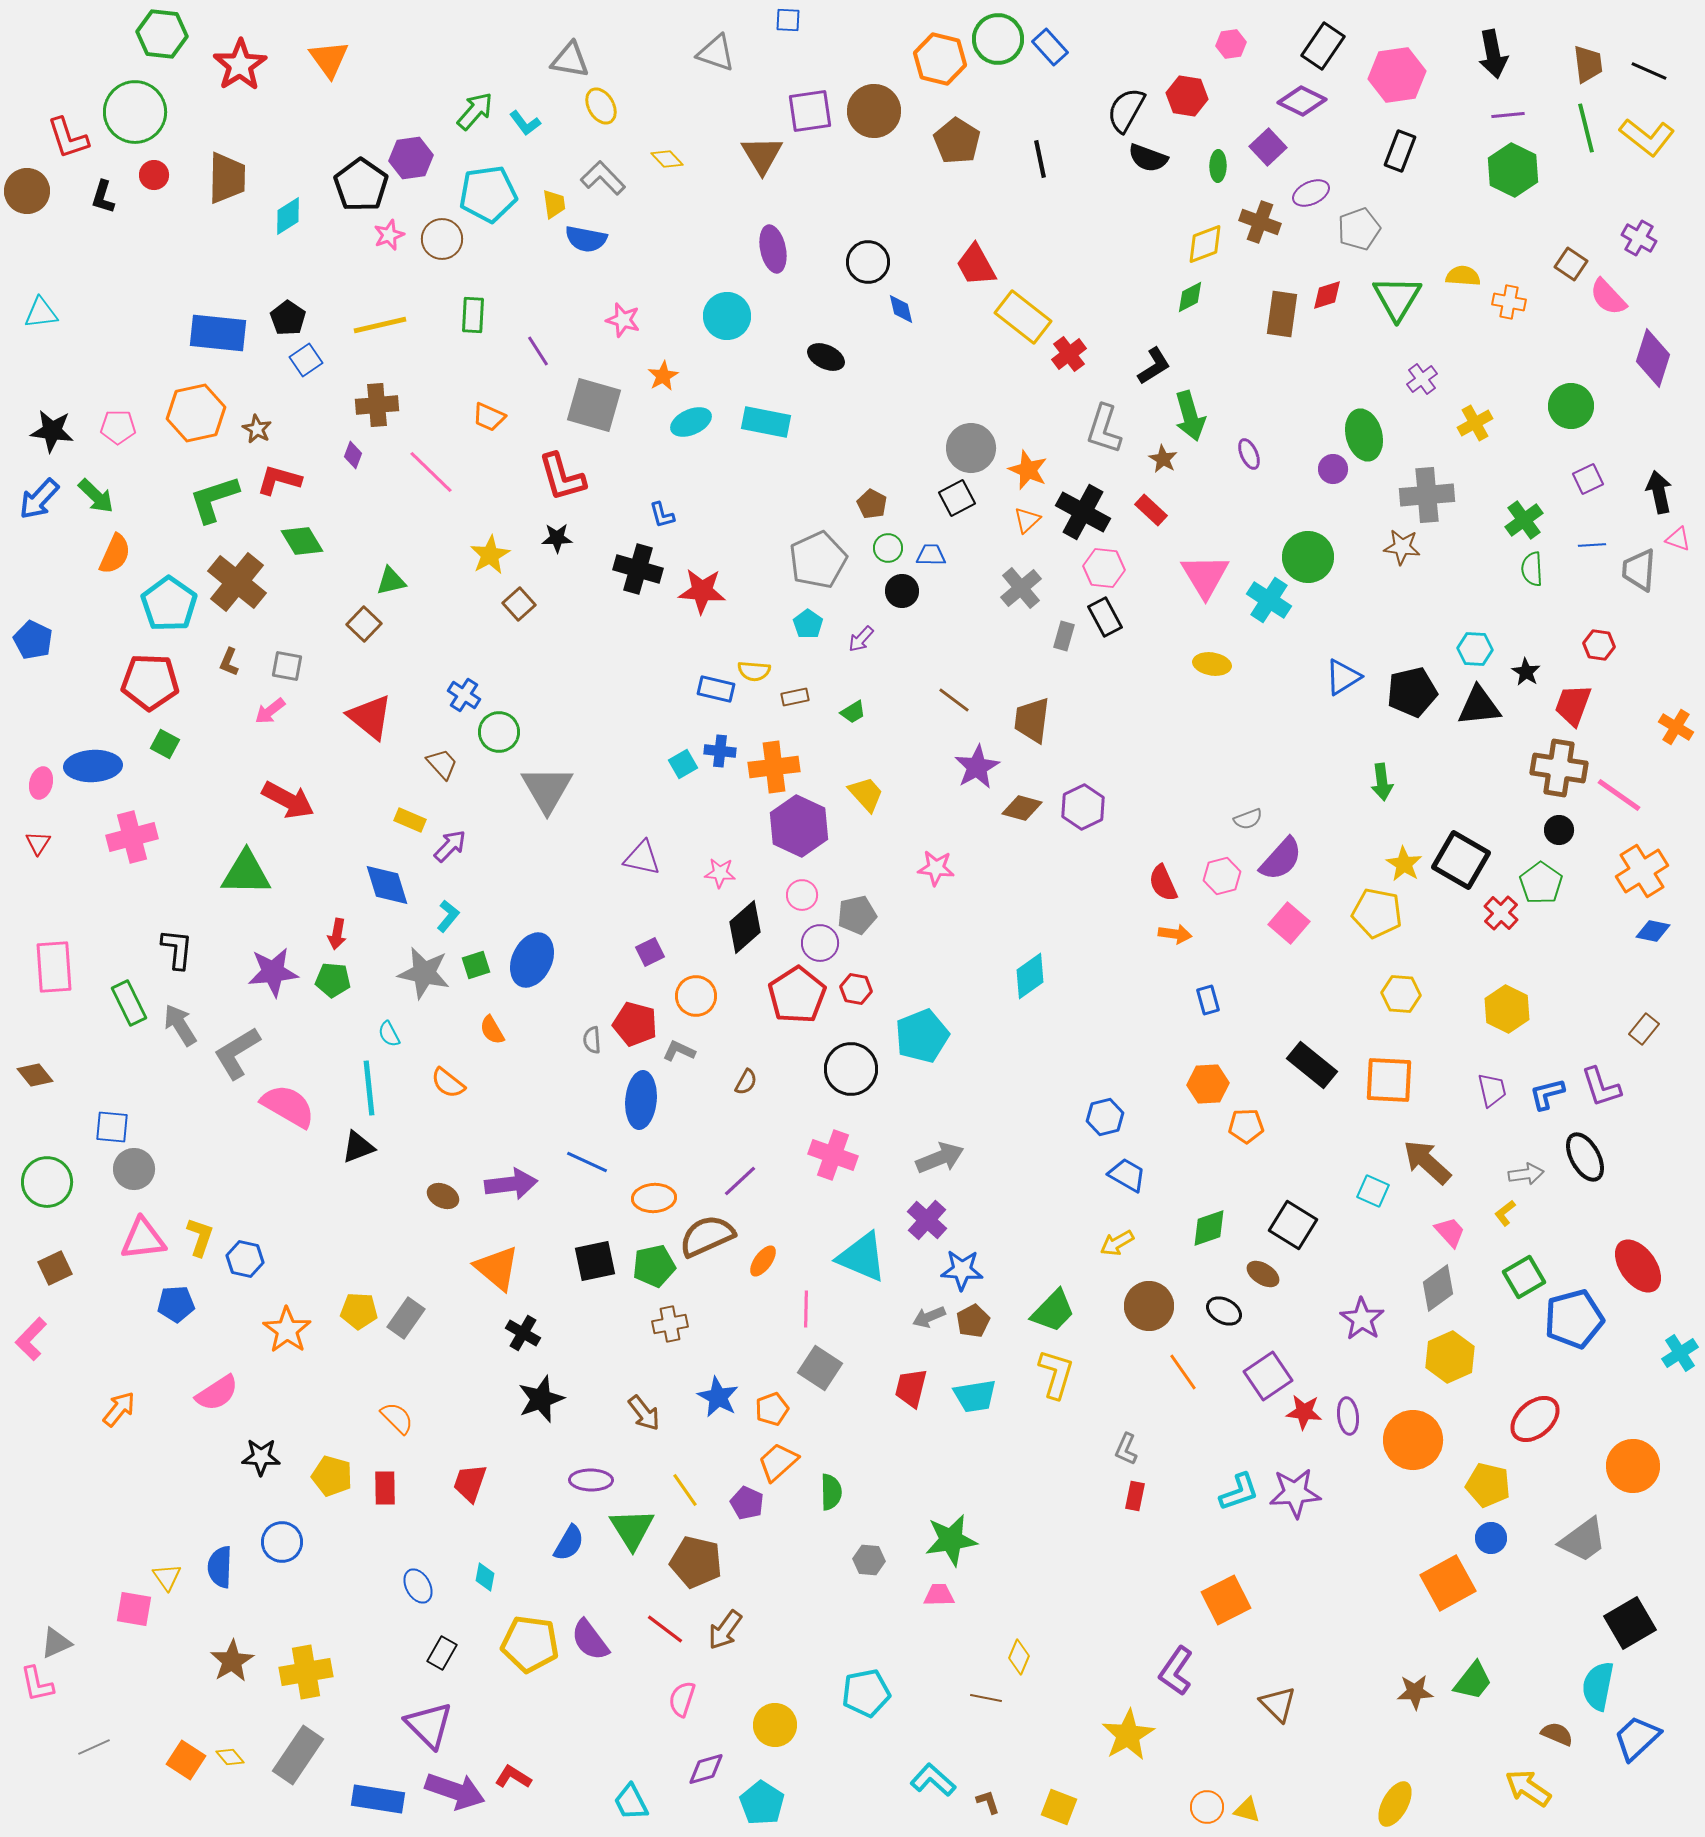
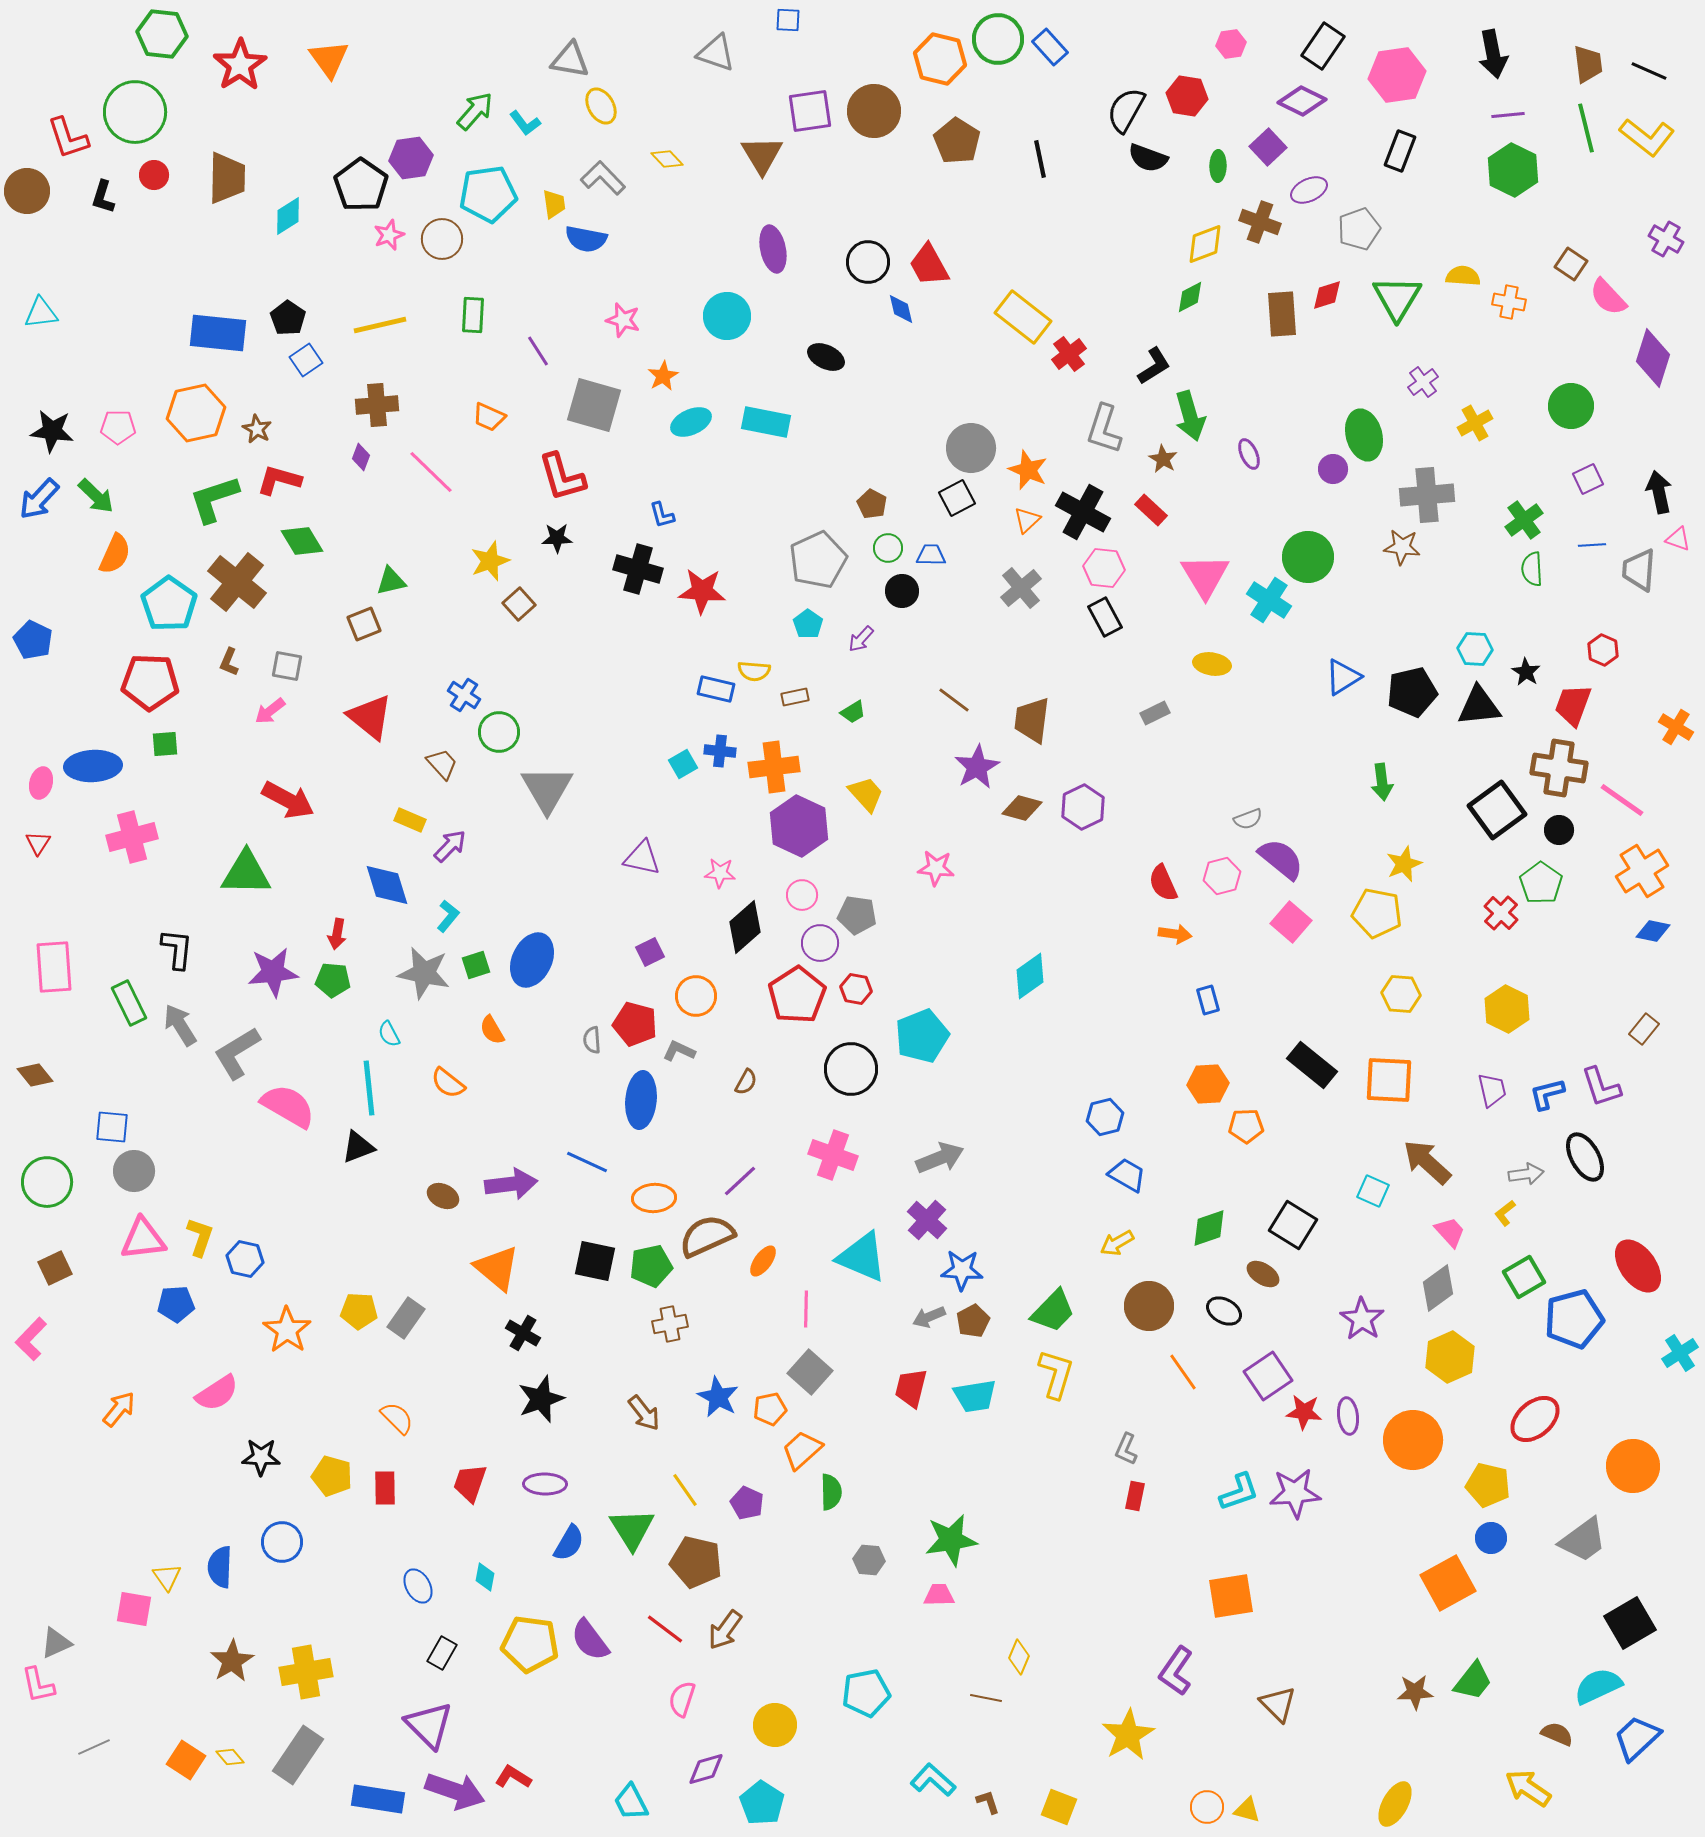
purple ellipse at (1311, 193): moved 2 px left, 3 px up
purple cross at (1639, 238): moved 27 px right, 1 px down
red trapezoid at (976, 265): moved 47 px left
brown rectangle at (1282, 314): rotated 12 degrees counterclockwise
purple cross at (1422, 379): moved 1 px right, 3 px down
purple diamond at (353, 455): moved 8 px right, 2 px down
yellow star at (490, 555): moved 6 px down; rotated 9 degrees clockwise
brown square at (364, 624): rotated 24 degrees clockwise
gray rectangle at (1064, 636): moved 91 px right, 77 px down; rotated 48 degrees clockwise
red hexagon at (1599, 645): moved 4 px right, 5 px down; rotated 16 degrees clockwise
green square at (165, 744): rotated 32 degrees counterclockwise
pink line at (1619, 795): moved 3 px right, 5 px down
purple semicircle at (1281, 859): rotated 93 degrees counterclockwise
black square at (1461, 860): moved 36 px right, 50 px up; rotated 24 degrees clockwise
yellow star at (1404, 864): rotated 18 degrees clockwise
gray pentagon at (857, 915): rotated 21 degrees clockwise
pink square at (1289, 923): moved 2 px right, 1 px up
gray circle at (134, 1169): moved 2 px down
black square at (595, 1261): rotated 24 degrees clockwise
green pentagon at (654, 1266): moved 3 px left
gray square at (820, 1368): moved 10 px left, 4 px down; rotated 9 degrees clockwise
orange pentagon at (772, 1409): moved 2 px left; rotated 8 degrees clockwise
orange trapezoid at (778, 1462): moved 24 px right, 12 px up
purple ellipse at (591, 1480): moved 46 px left, 4 px down
orange square at (1226, 1600): moved 5 px right, 4 px up; rotated 18 degrees clockwise
pink L-shape at (37, 1684): moved 1 px right, 1 px down
cyan semicircle at (1598, 1686): rotated 54 degrees clockwise
